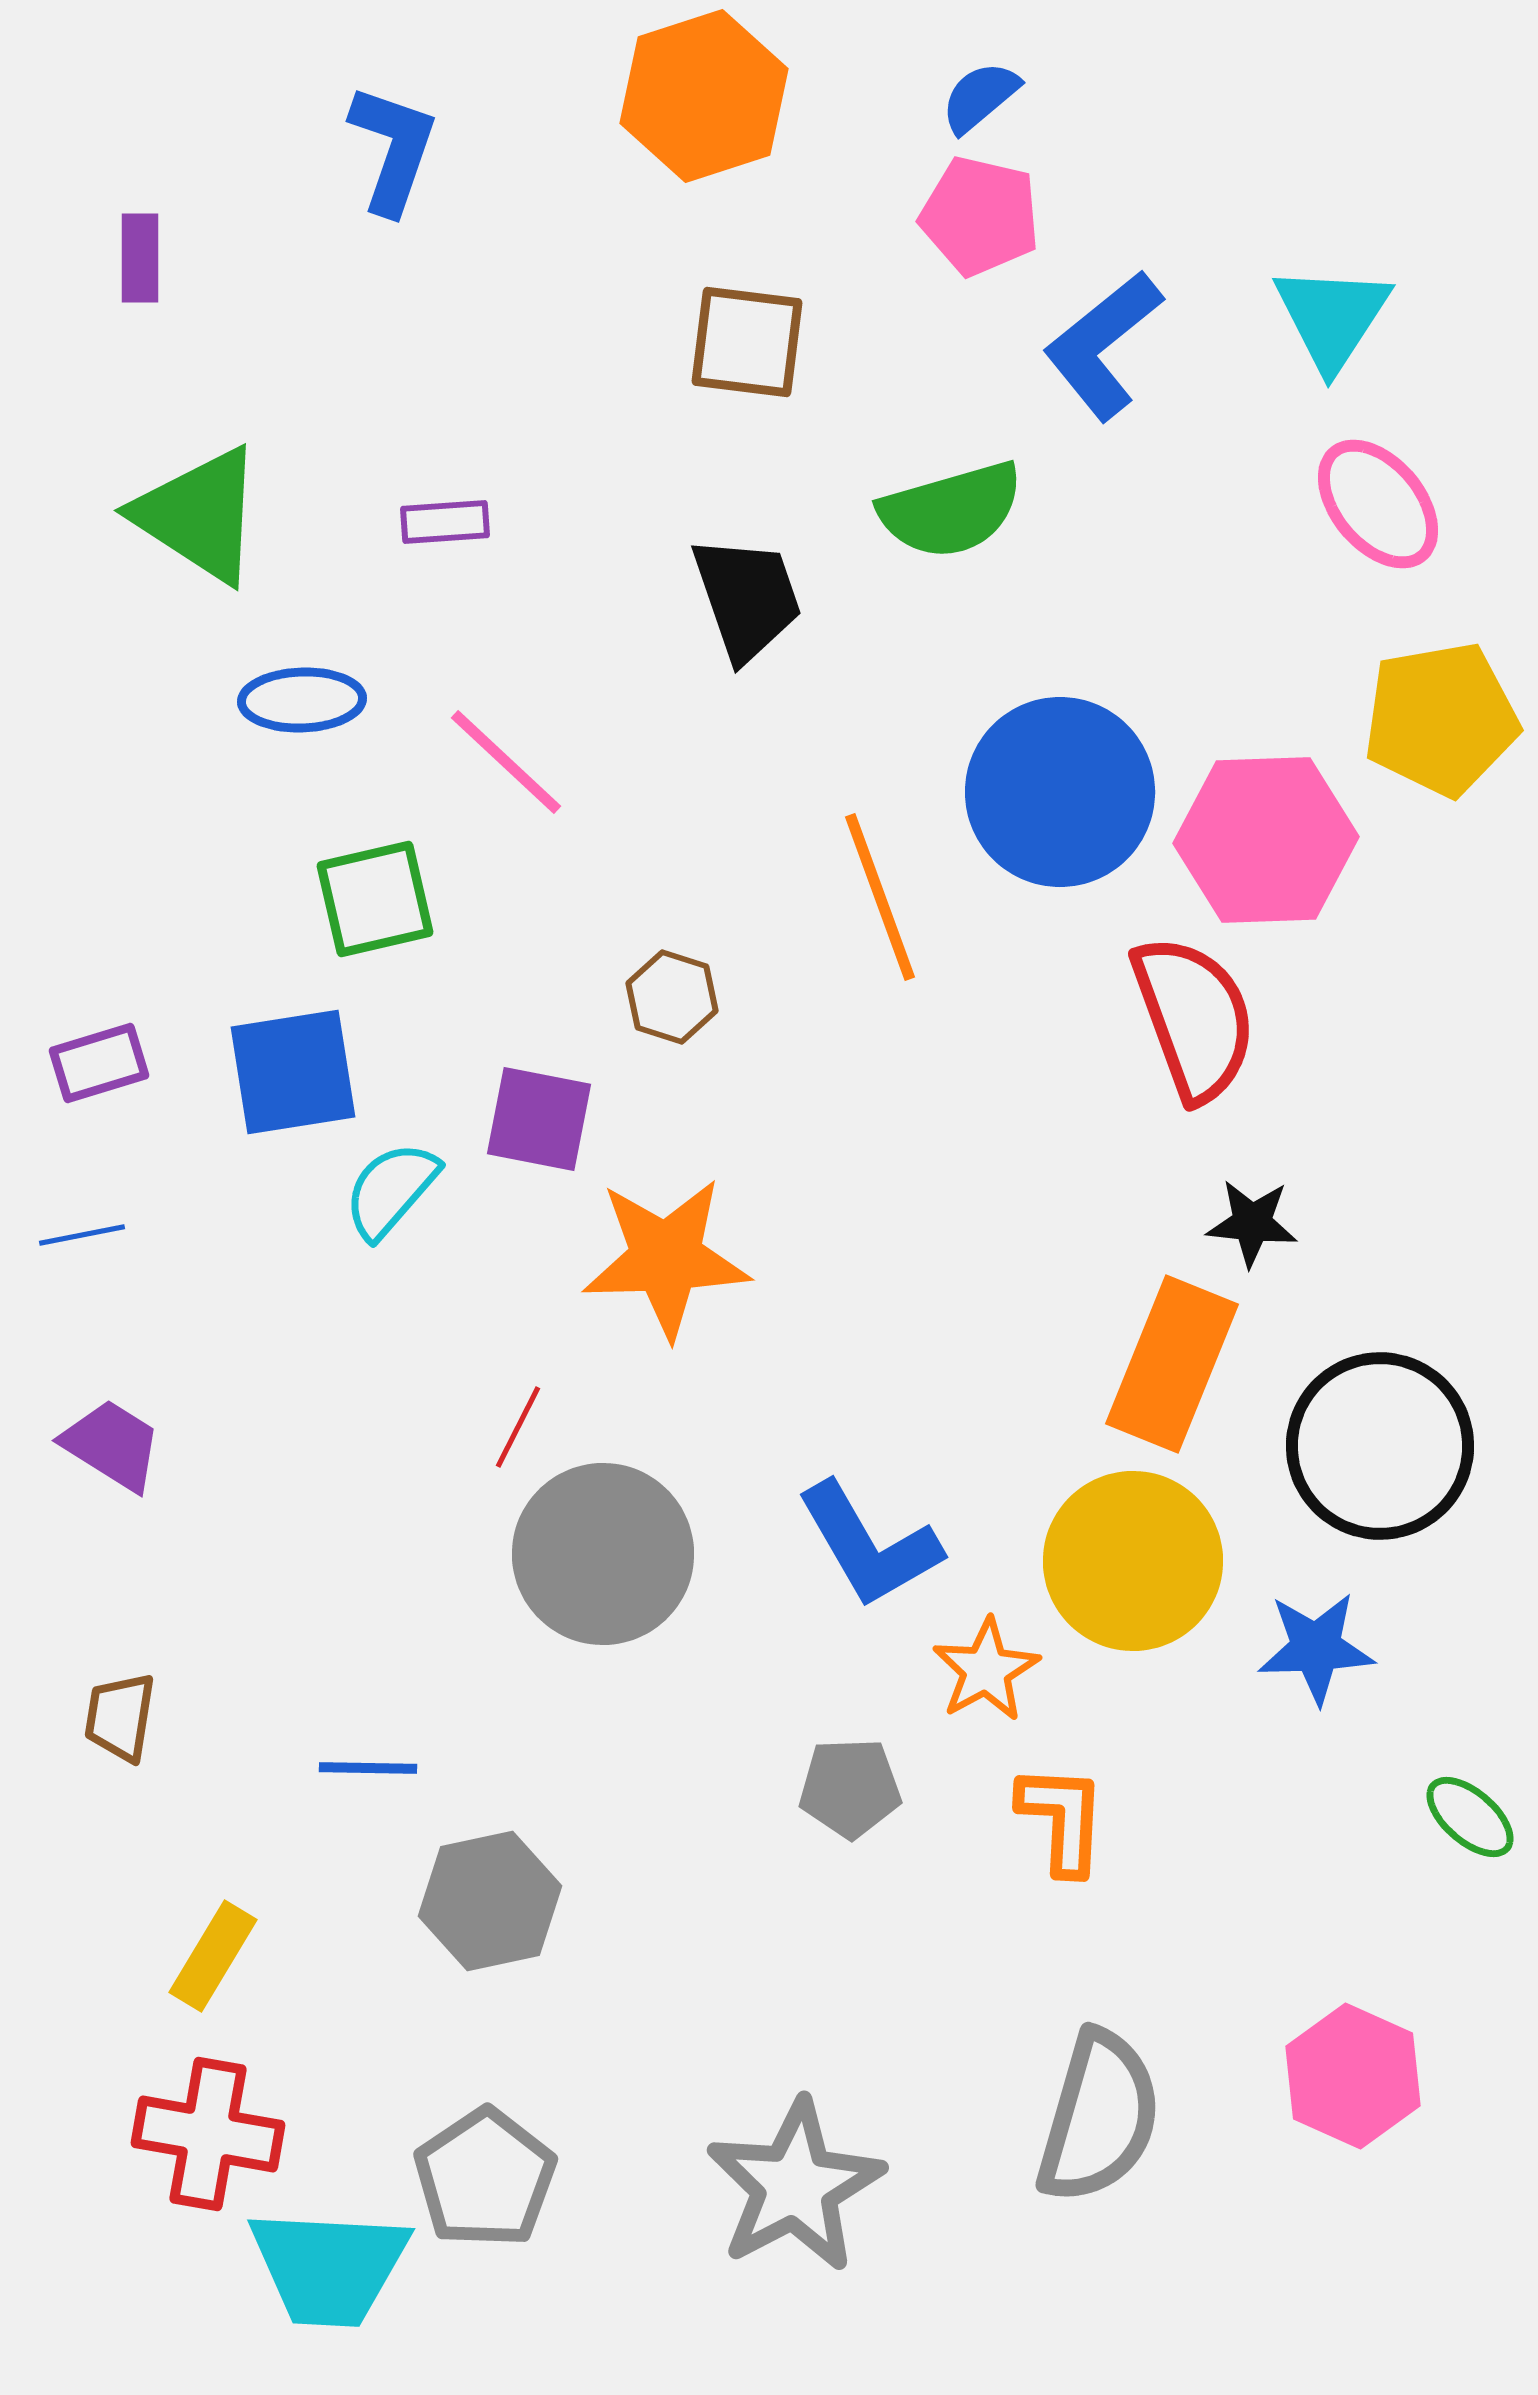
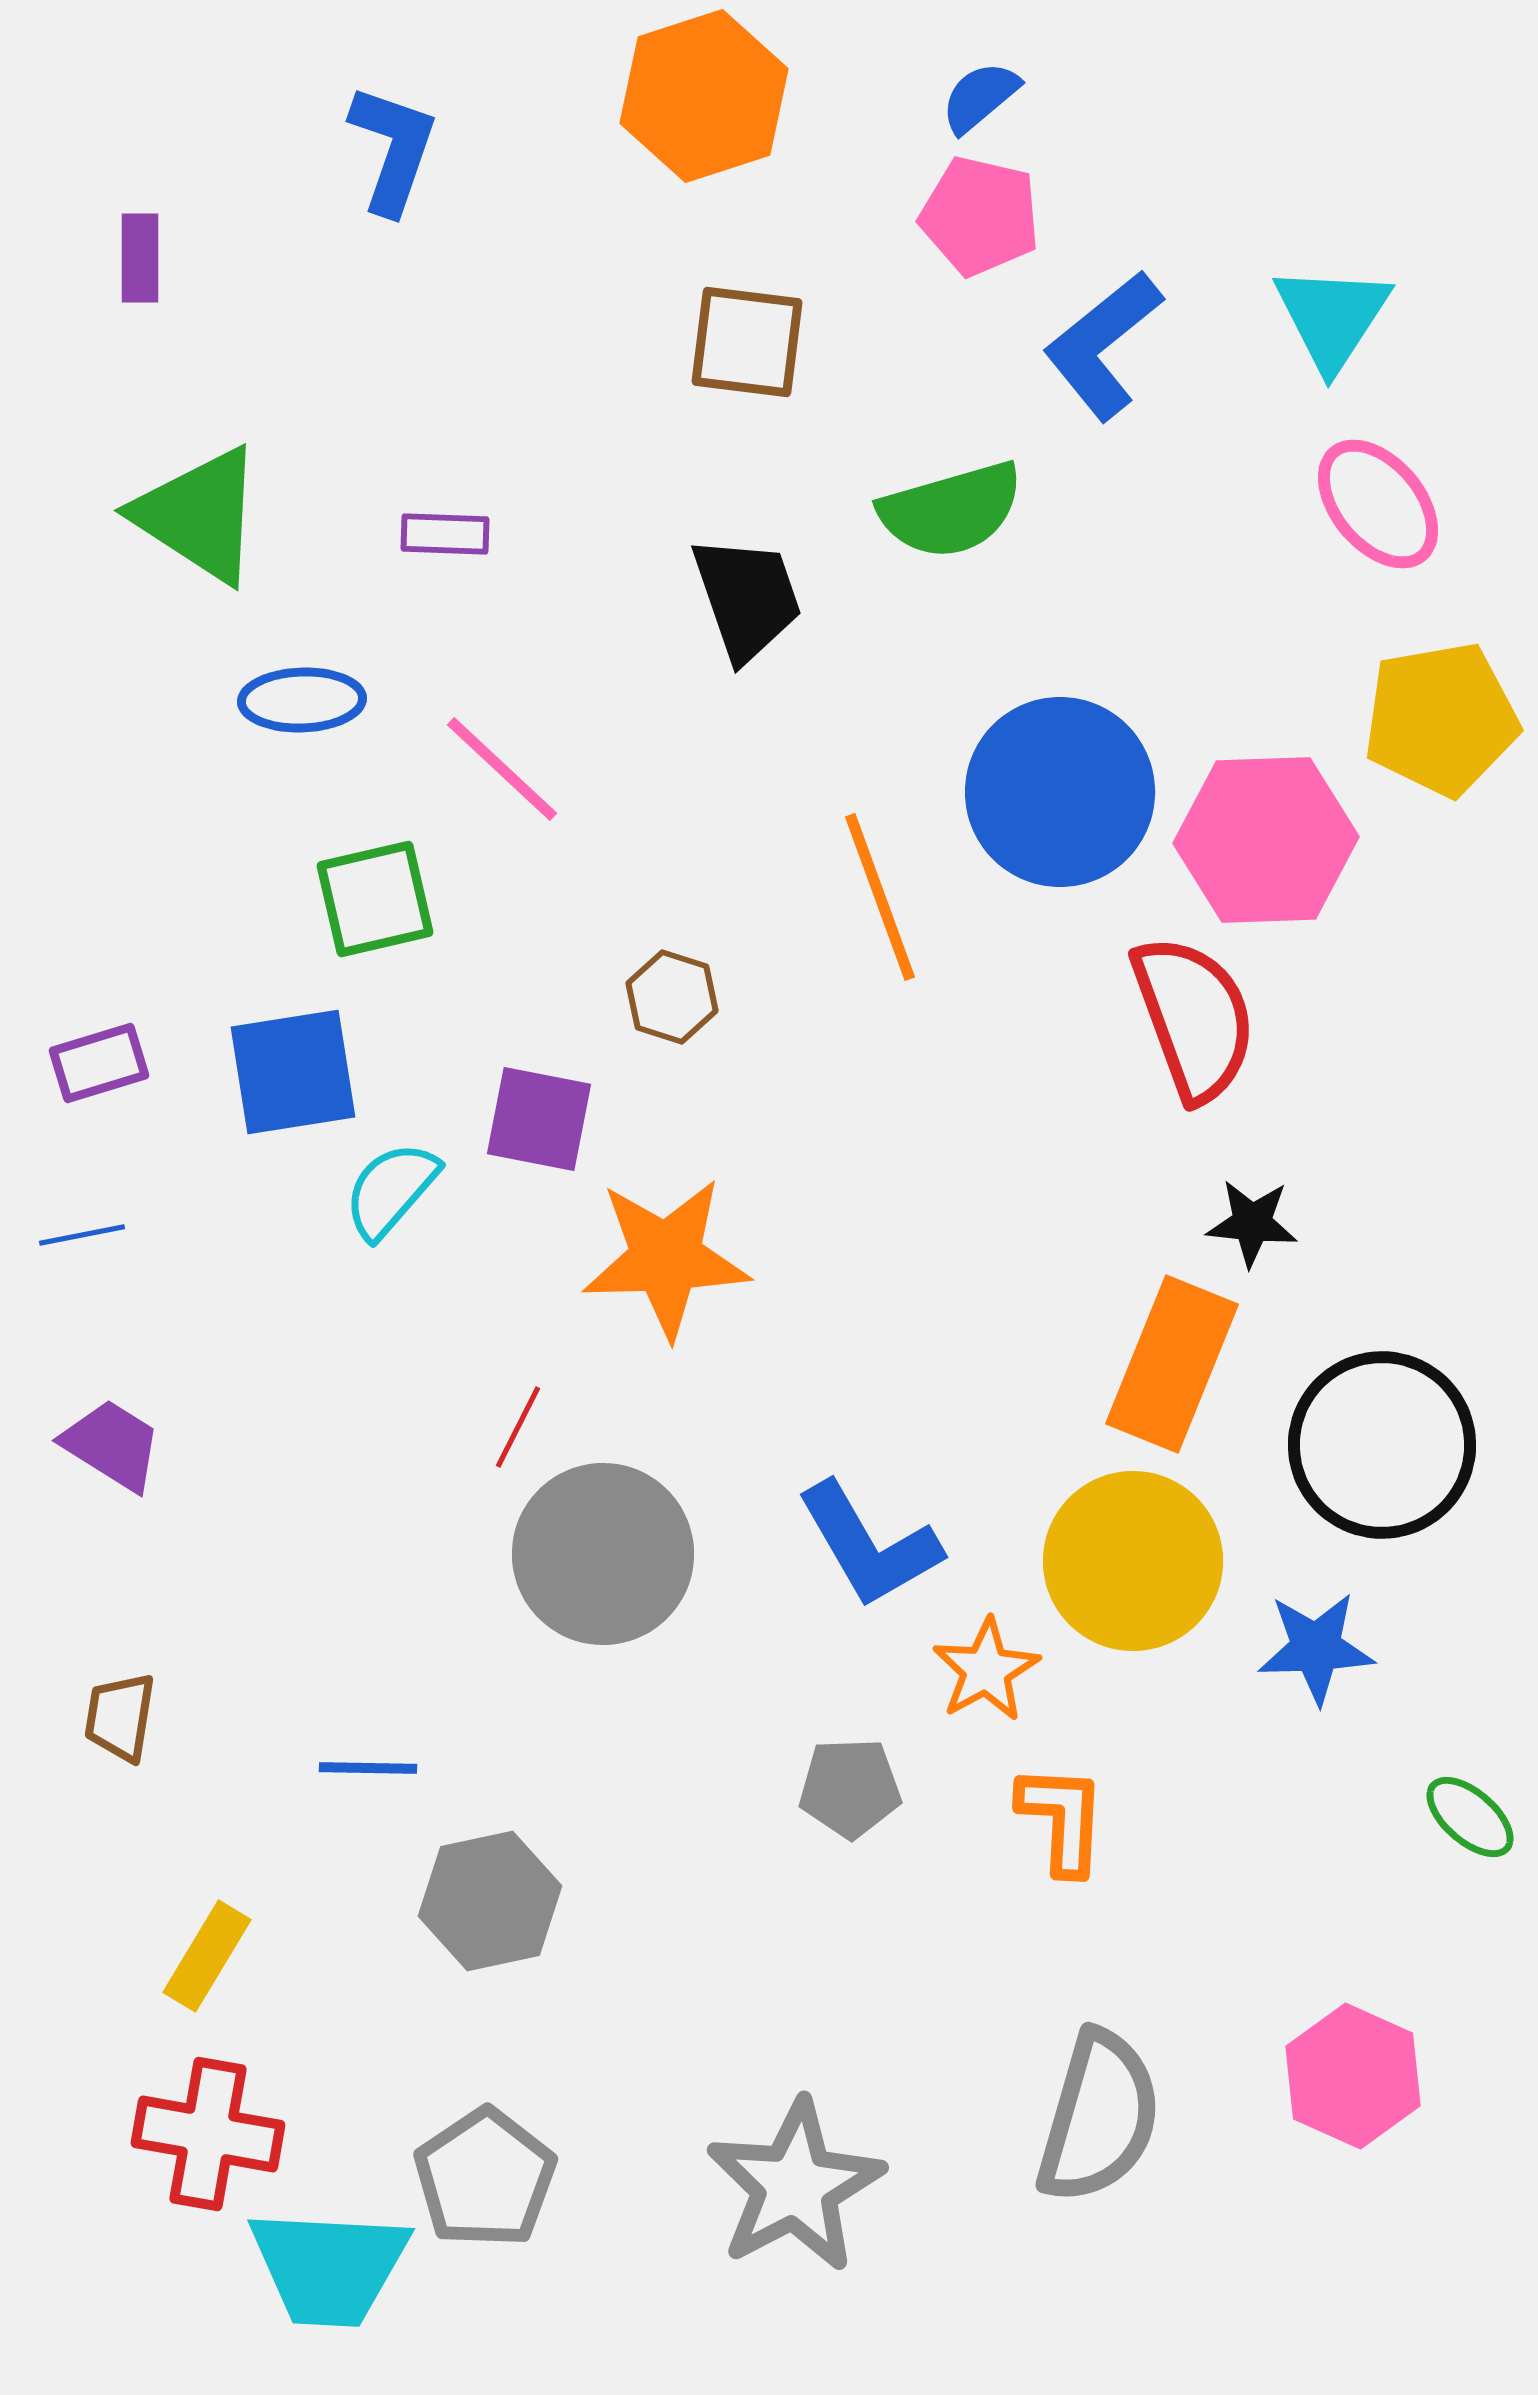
purple rectangle at (445, 522): moved 12 px down; rotated 6 degrees clockwise
pink line at (506, 762): moved 4 px left, 7 px down
black circle at (1380, 1446): moved 2 px right, 1 px up
yellow rectangle at (213, 1956): moved 6 px left
